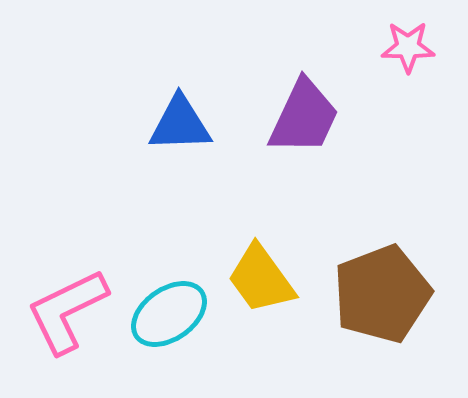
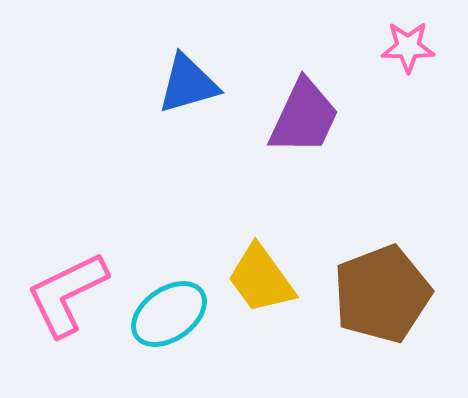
blue triangle: moved 8 px right, 40 px up; rotated 14 degrees counterclockwise
pink L-shape: moved 17 px up
